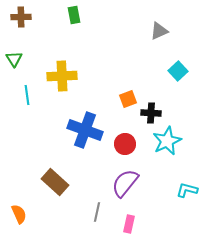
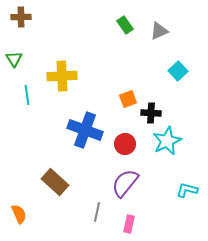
green rectangle: moved 51 px right, 10 px down; rotated 24 degrees counterclockwise
